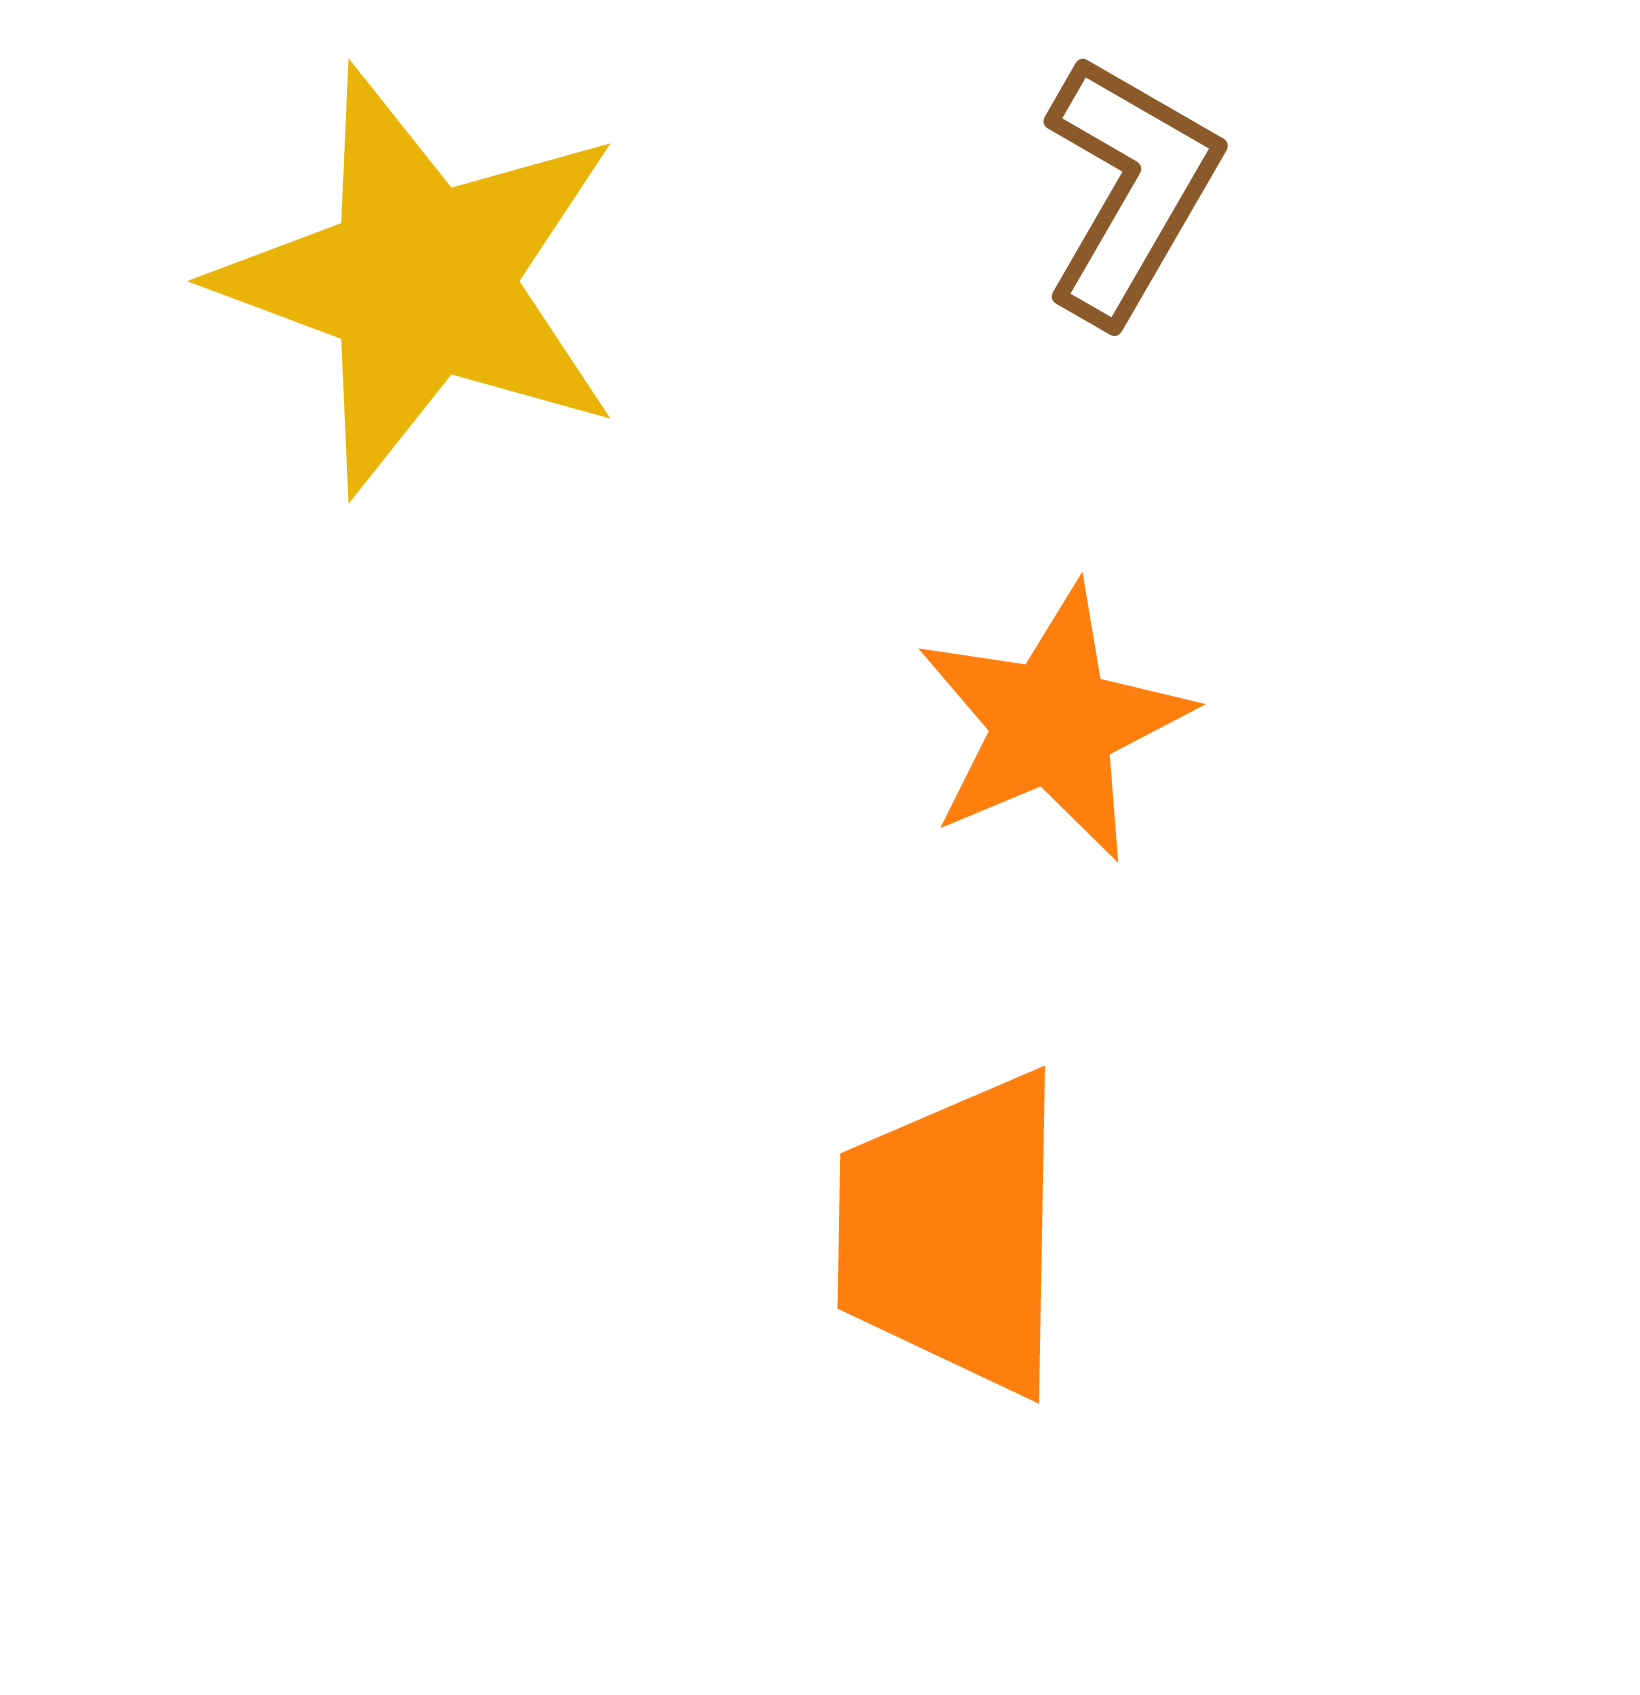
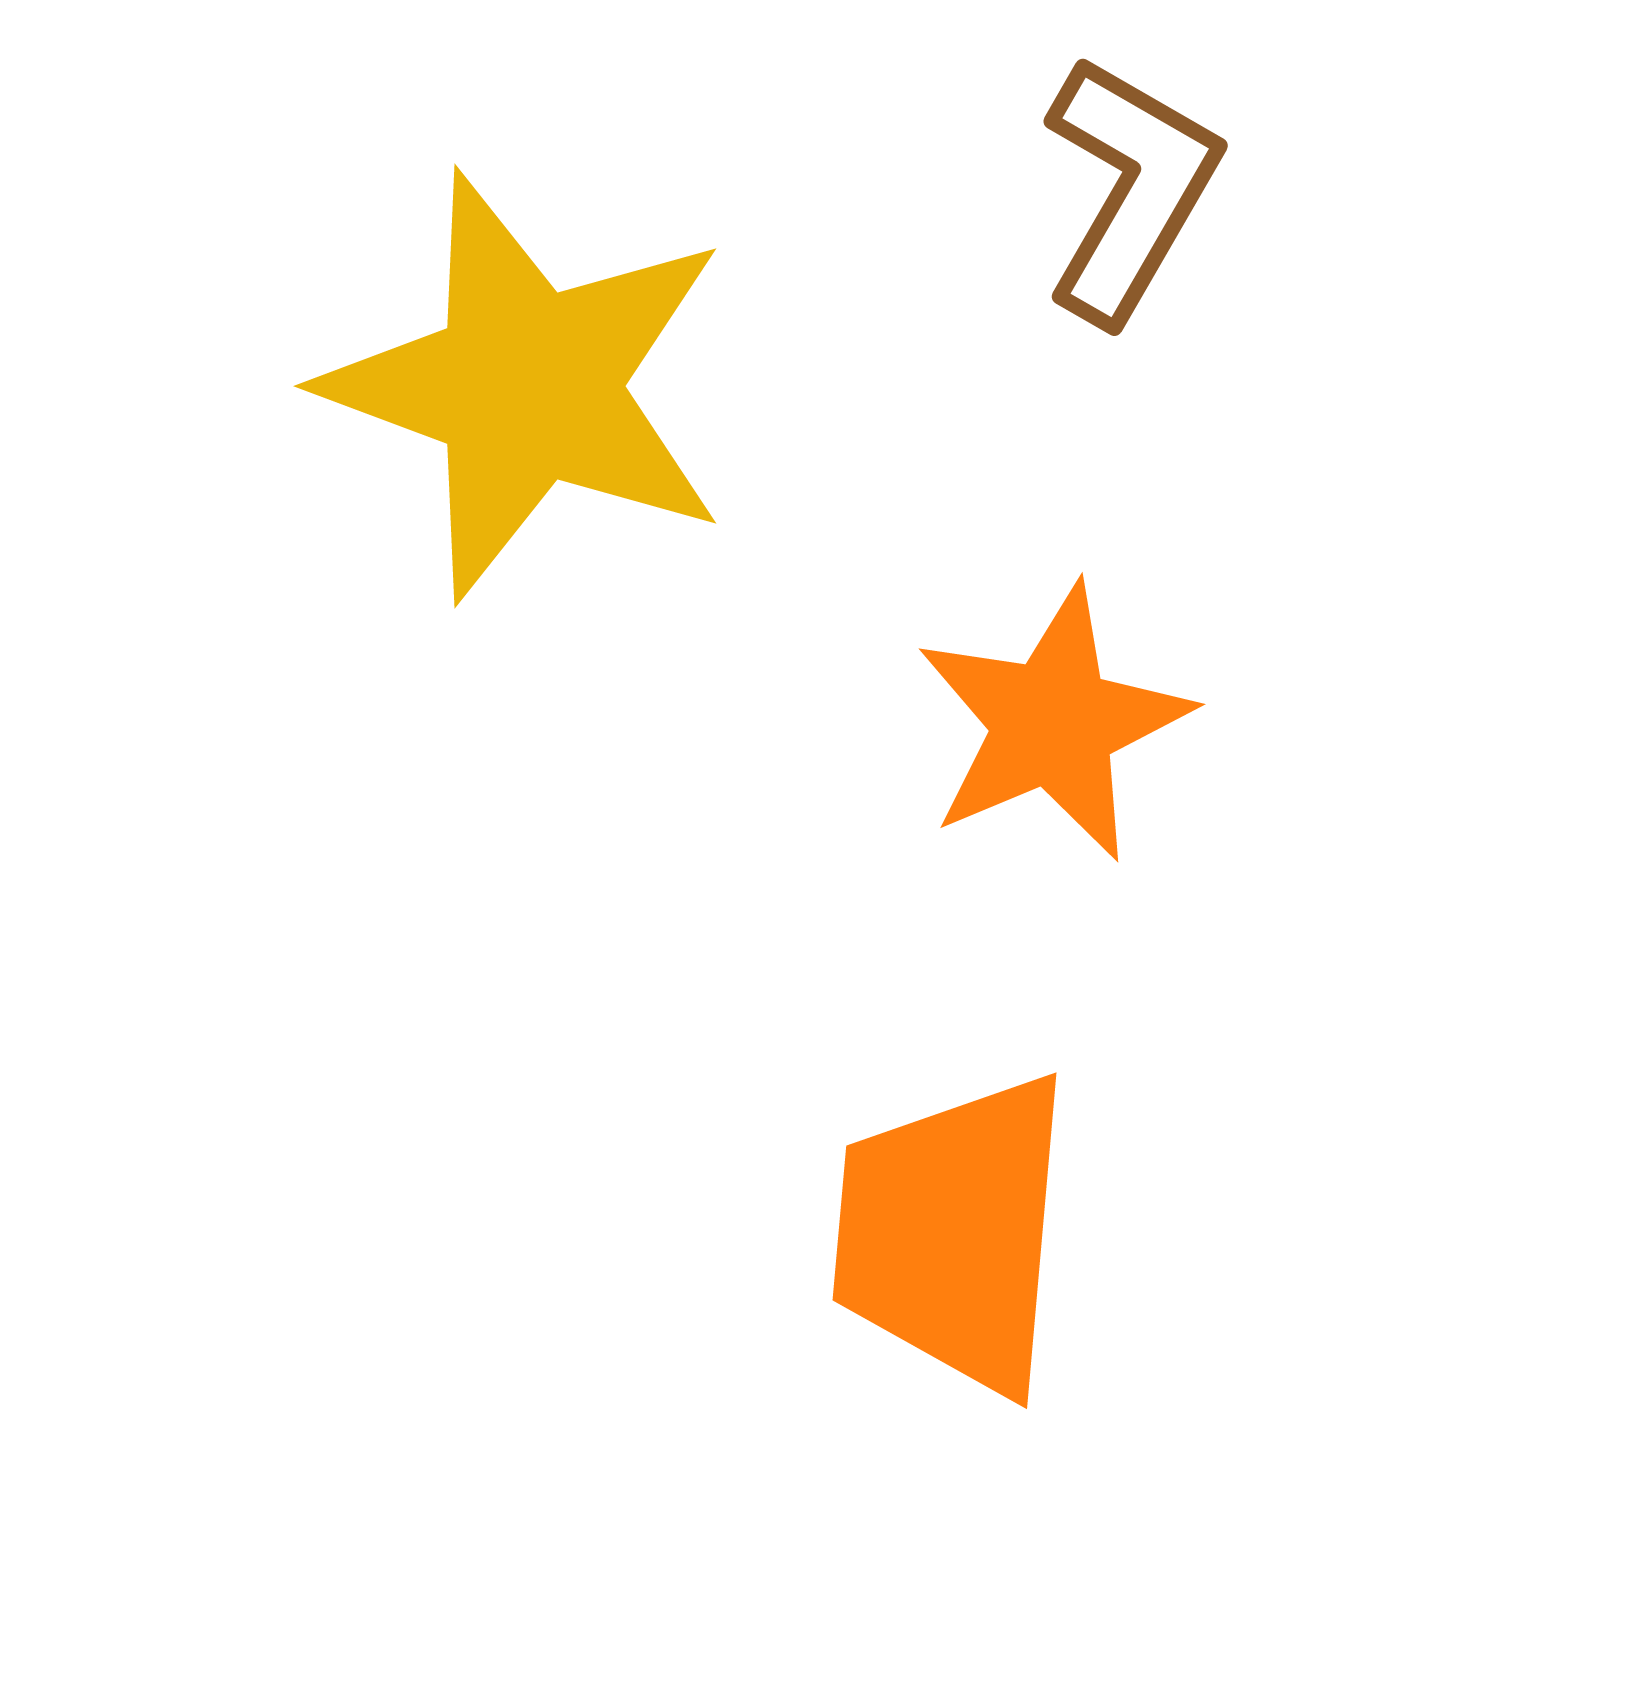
yellow star: moved 106 px right, 105 px down
orange trapezoid: rotated 4 degrees clockwise
